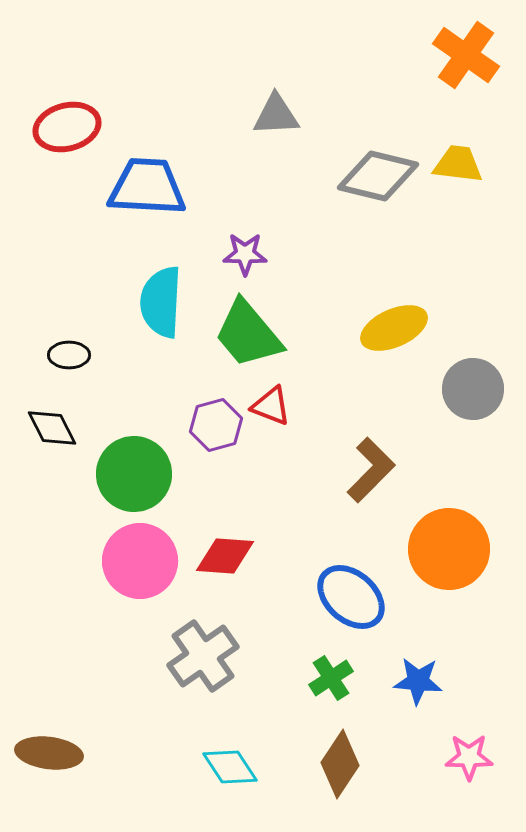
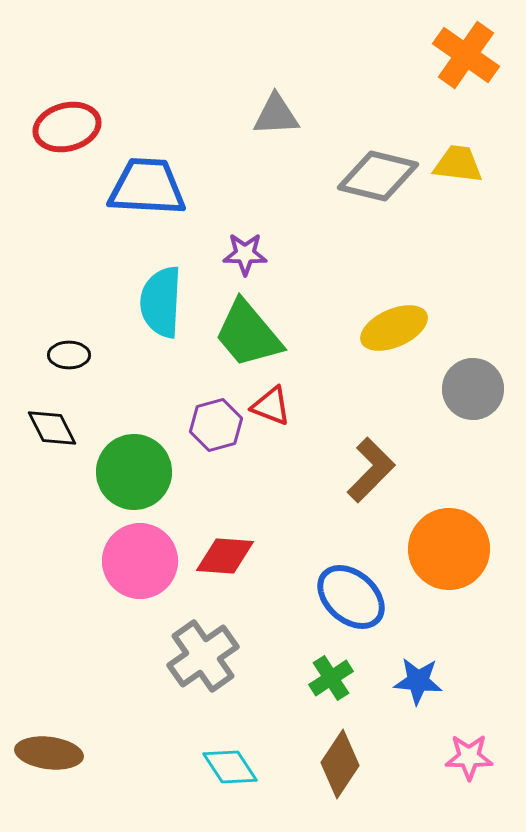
green circle: moved 2 px up
